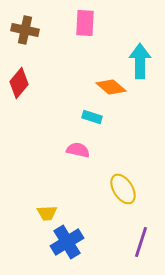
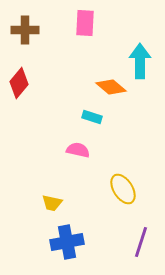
brown cross: rotated 12 degrees counterclockwise
yellow trapezoid: moved 5 px right, 10 px up; rotated 15 degrees clockwise
blue cross: rotated 20 degrees clockwise
